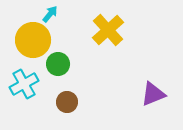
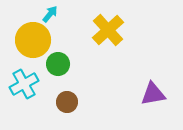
purple triangle: rotated 12 degrees clockwise
